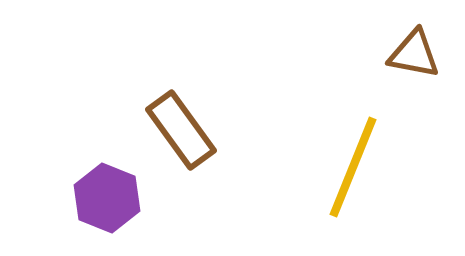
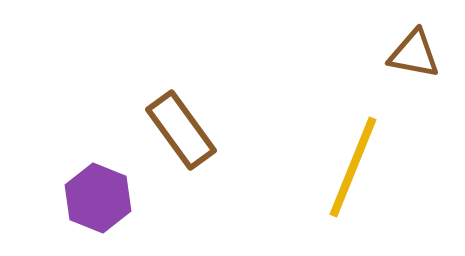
purple hexagon: moved 9 px left
